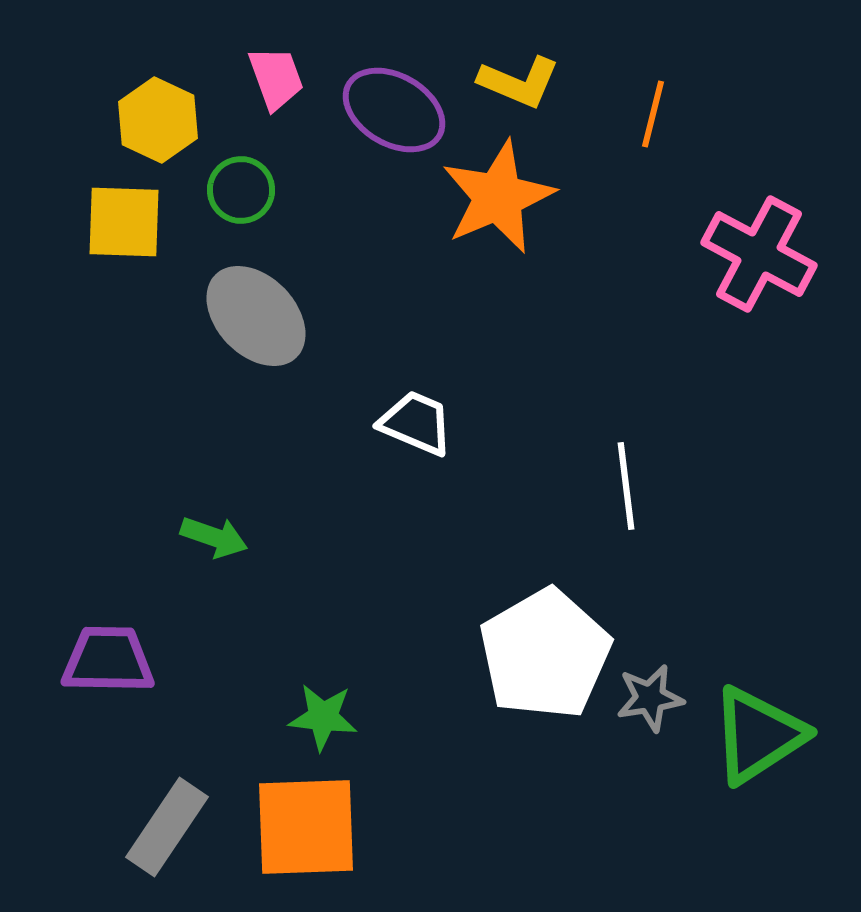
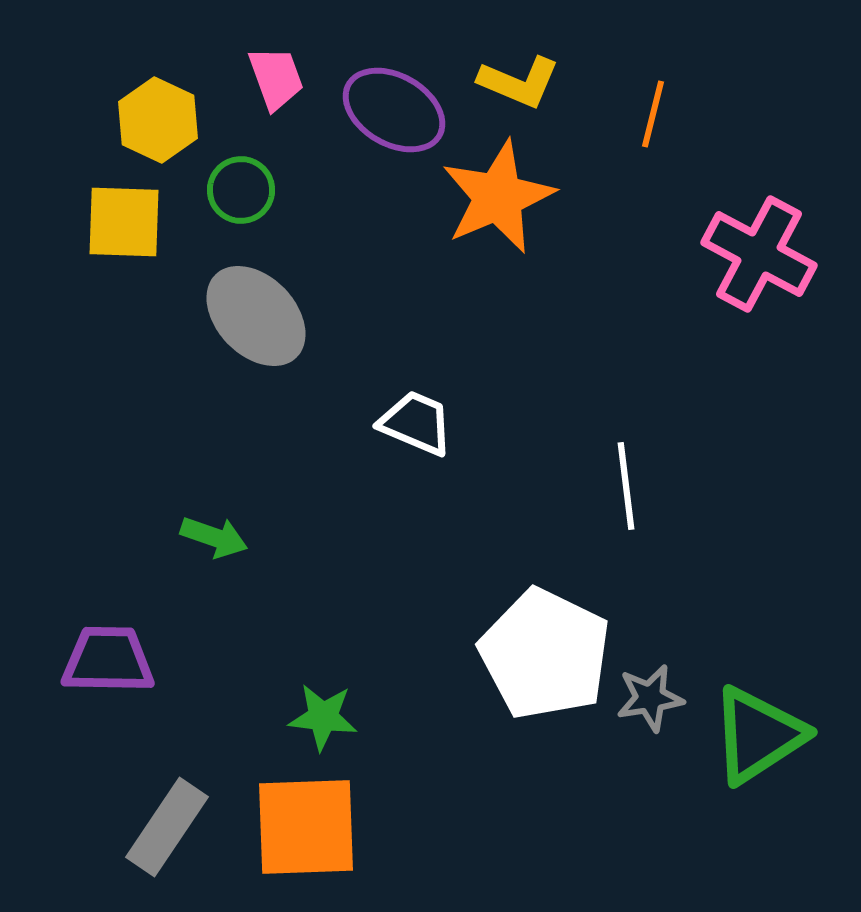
white pentagon: rotated 16 degrees counterclockwise
